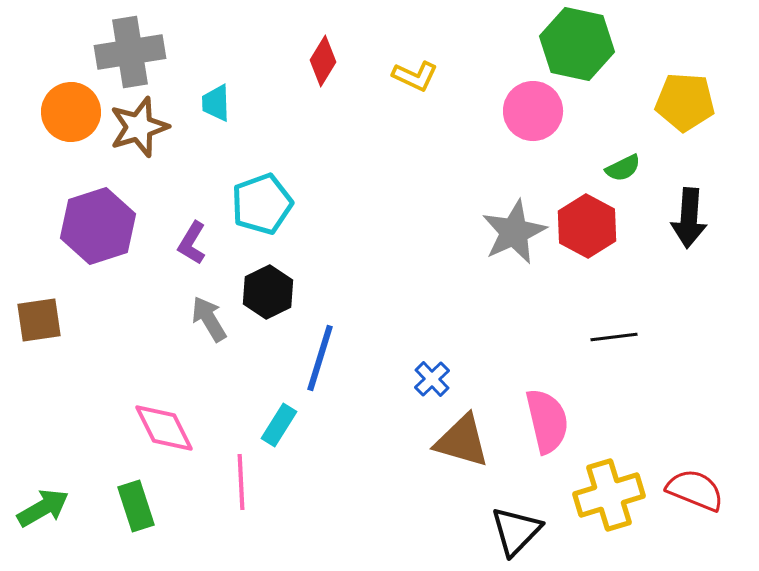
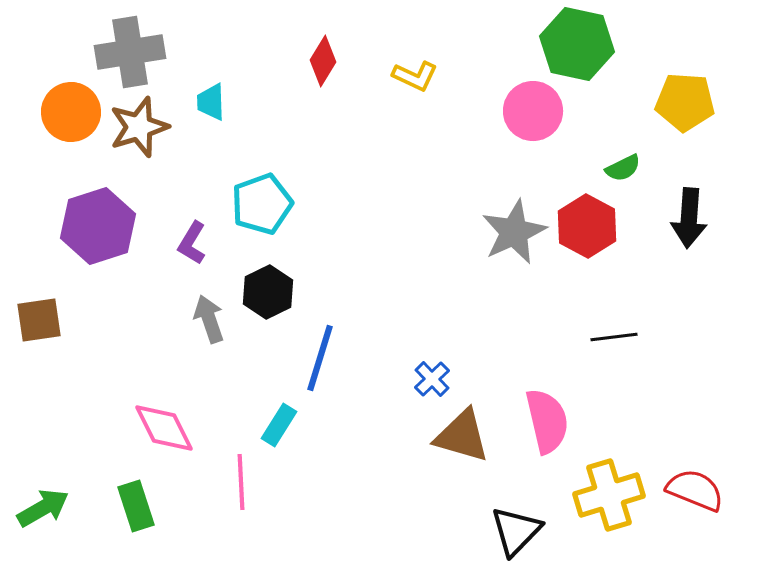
cyan trapezoid: moved 5 px left, 1 px up
gray arrow: rotated 12 degrees clockwise
brown triangle: moved 5 px up
